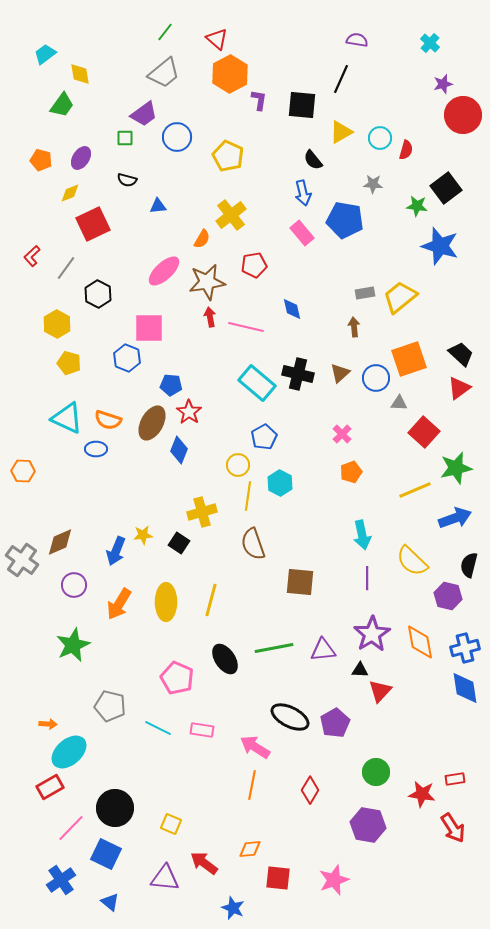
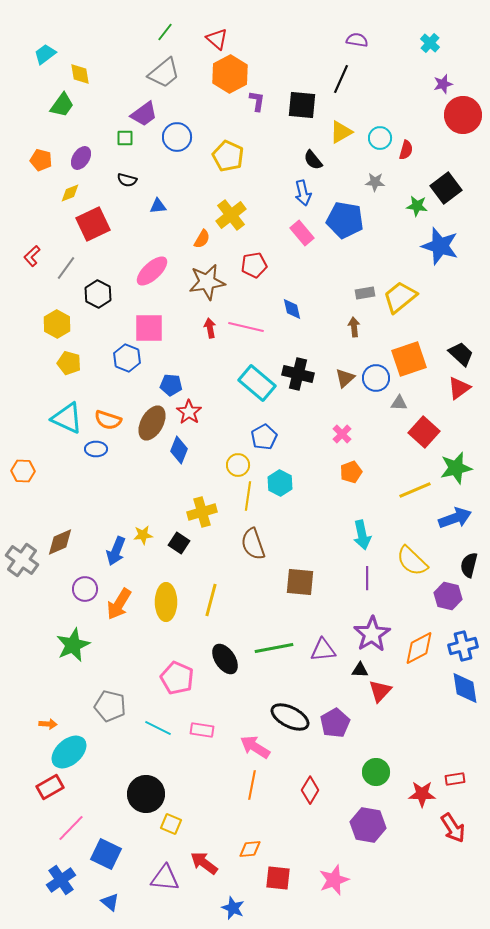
purple L-shape at (259, 100): moved 2 px left, 1 px down
gray star at (373, 184): moved 2 px right, 2 px up
pink ellipse at (164, 271): moved 12 px left
red arrow at (210, 317): moved 11 px down
brown triangle at (340, 373): moved 5 px right, 5 px down
purple circle at (74, 585): moved 11 px right, 4 px down
orange diamond at (420, 642): moved 1 px left, 6 px down; rotated 72 degrees clockwise
blue cross at (465, 648): moved 2 px left, 2 px up
red star at (422, 794): rotated 8 degrees counterclockwise
black circle at (115, 808): moved 31 px right, 14 px up
